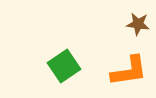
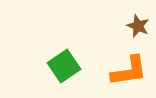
brown star: moved 2 px down; rotated 15 degrees clockwise
